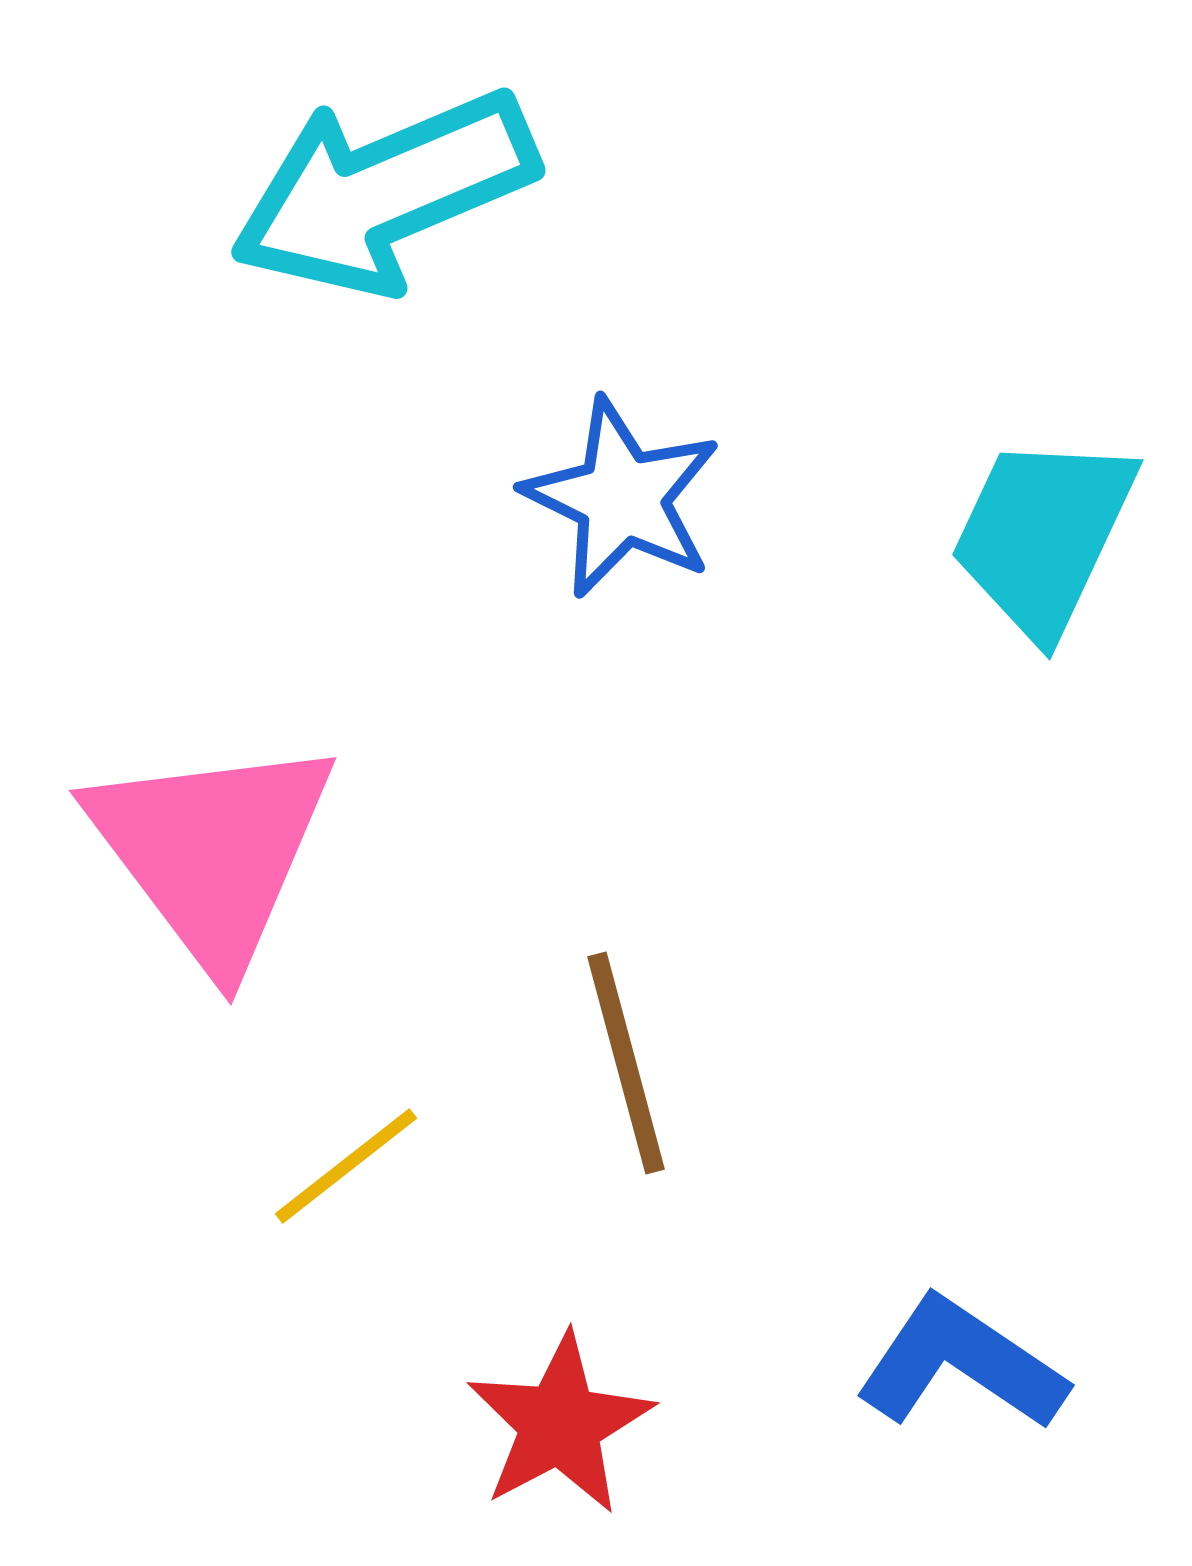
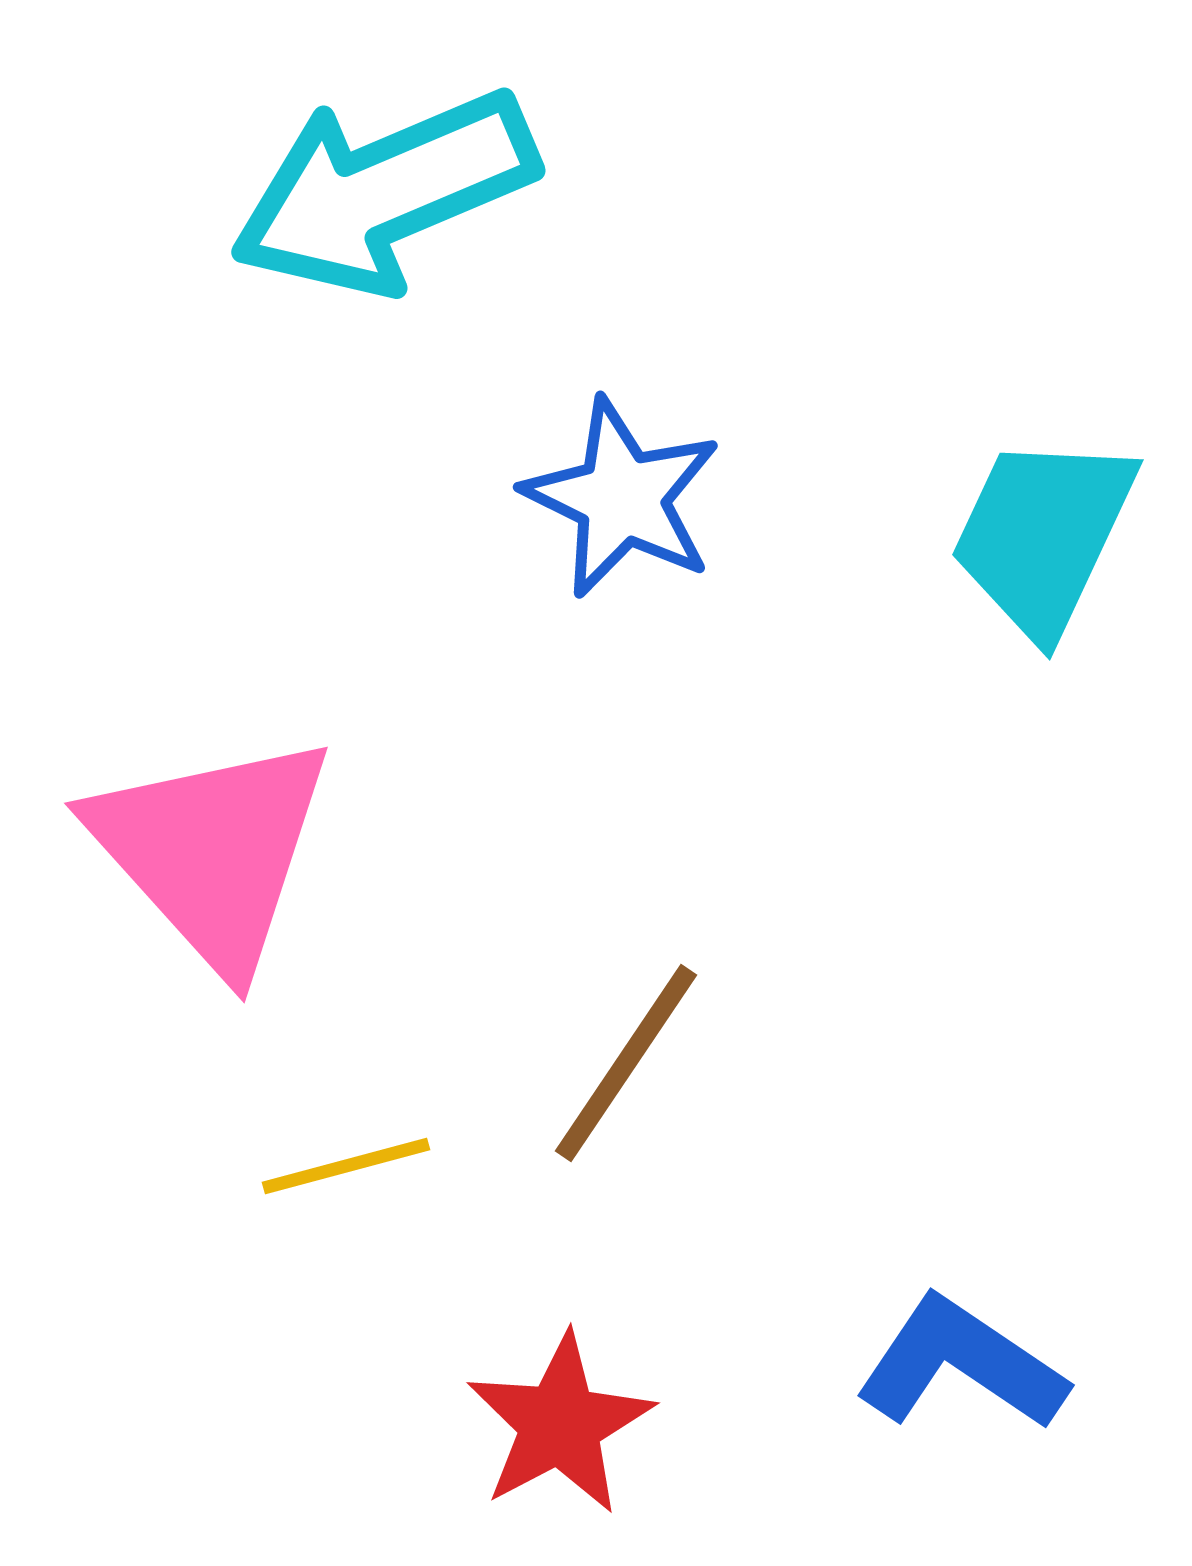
pink triangle: rotated 5 degrees counterclockwise
brown line: rotated 49 degrees clockwise
yellow line: rotated 23 degrees clockwise
